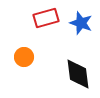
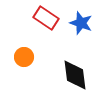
red rectangle: rotated 50 degrees clockwise
black diamond: moved 3 px left, 1 px down
